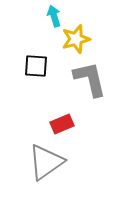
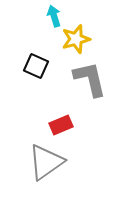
black square: rotated 20 degrees clockwise
red rectangle: moved 1 px left, 1 px down
